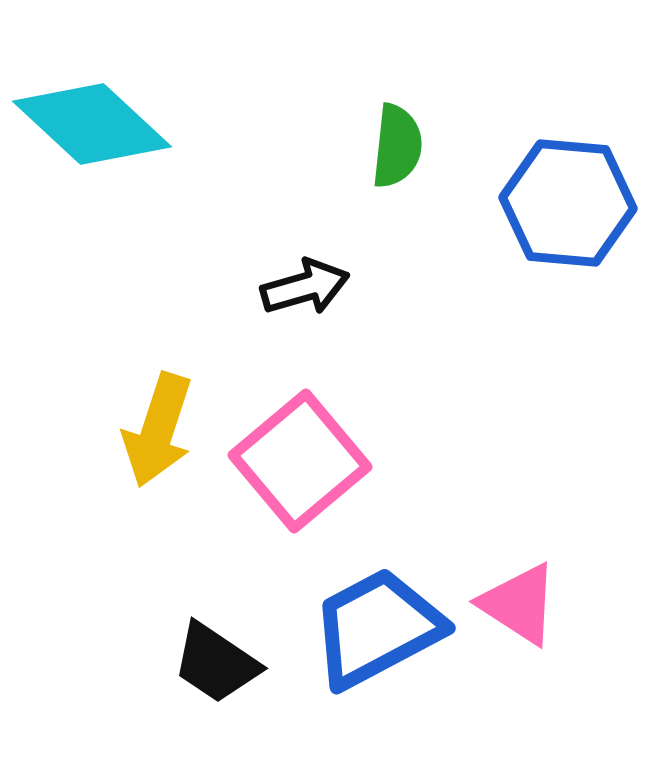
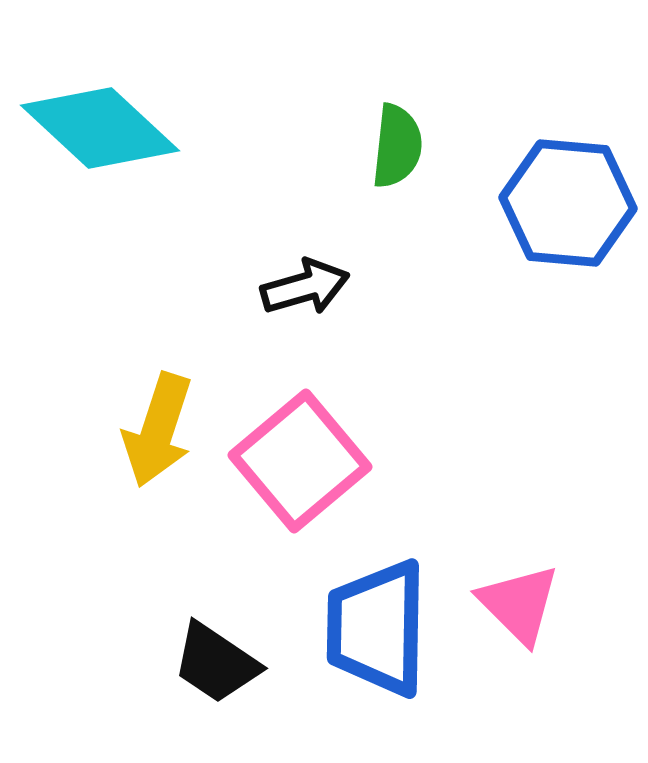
cyan diamond: moved 8 px right, 4 px down
pink triangle: rotated 12 degrees clockwise
blue trapezoid: rotated 61 degrees counterclockwise
